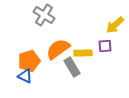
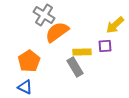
orange semicircle: moved 1 px left, 17 px up
yellow rectangle: moved 1 px left, 1 px up
orange pentagon: rotated 15 degrees counterclockwise
gray rectangle: moved 3 px right
blue triangle: moved 11 px down
